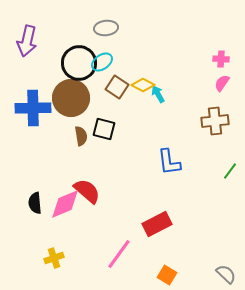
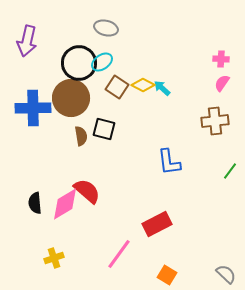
gray ellipse: rotated 20 degrees clockwise
cyan arrow: moved 4 px right, 6 px up; rotated 18 degrees counterclockwise
pink diamond: rotated 8 degrees counterclockwise
